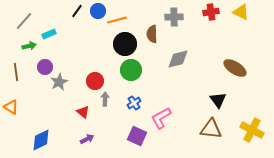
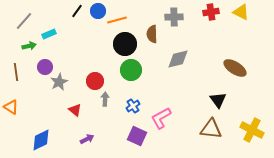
blue cross: moved 1 px left, 3 px down
red triangle: moved 8 px left, 2 px up
